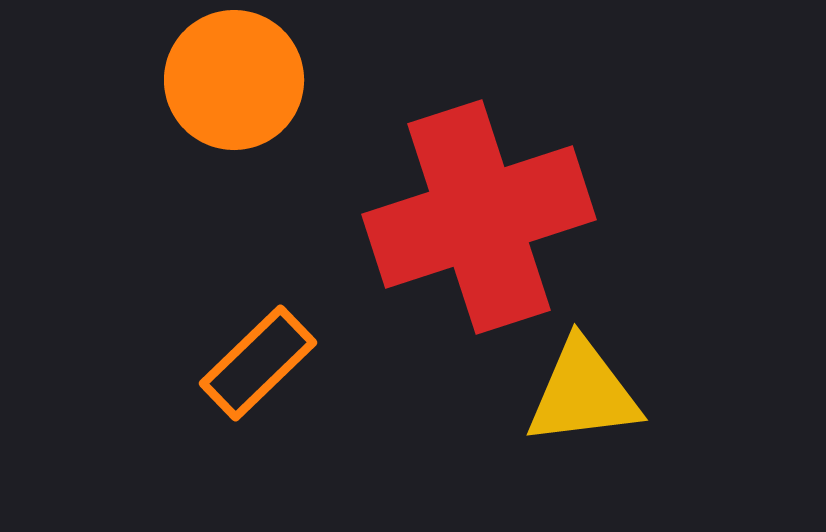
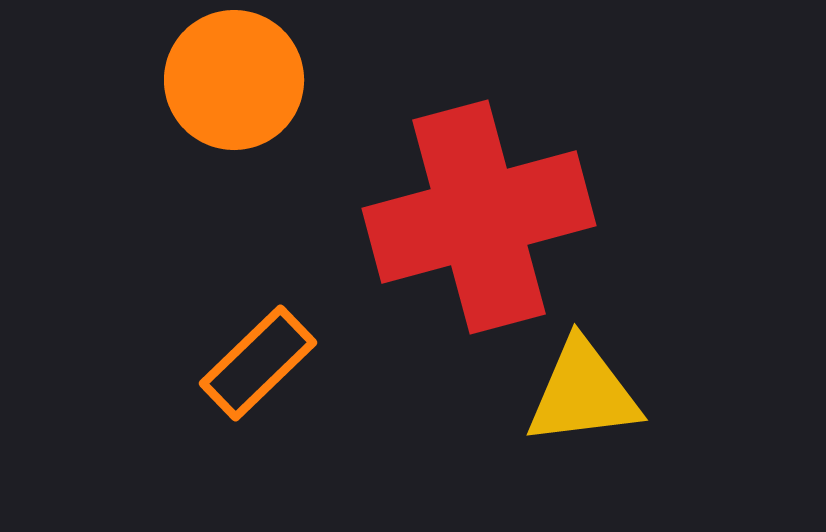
red cross: rotated 3 degrees clockwise
